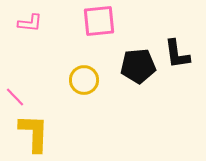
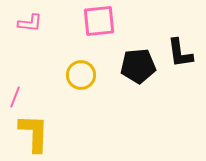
black L-shape: moved 3 px right, 1 px up
yellow circle: moved 3 px left, 5 px up
pink line: rotated 65 degrees clockwise
